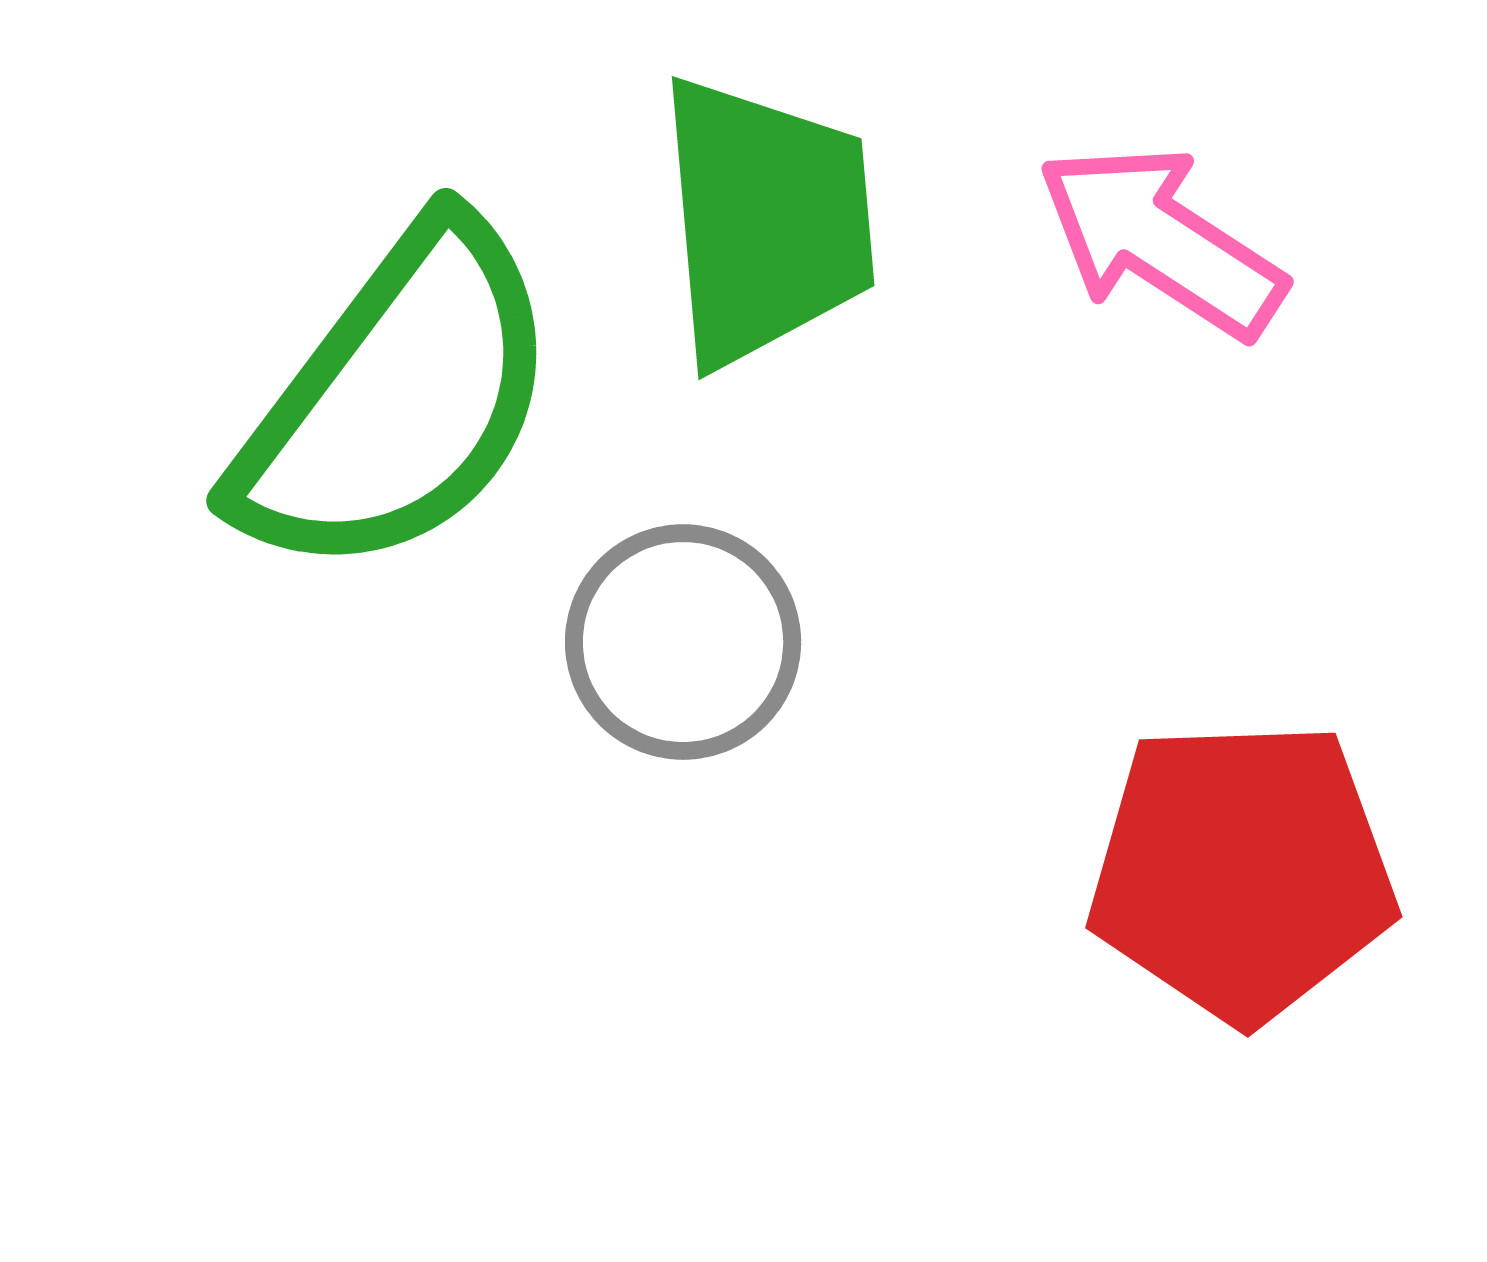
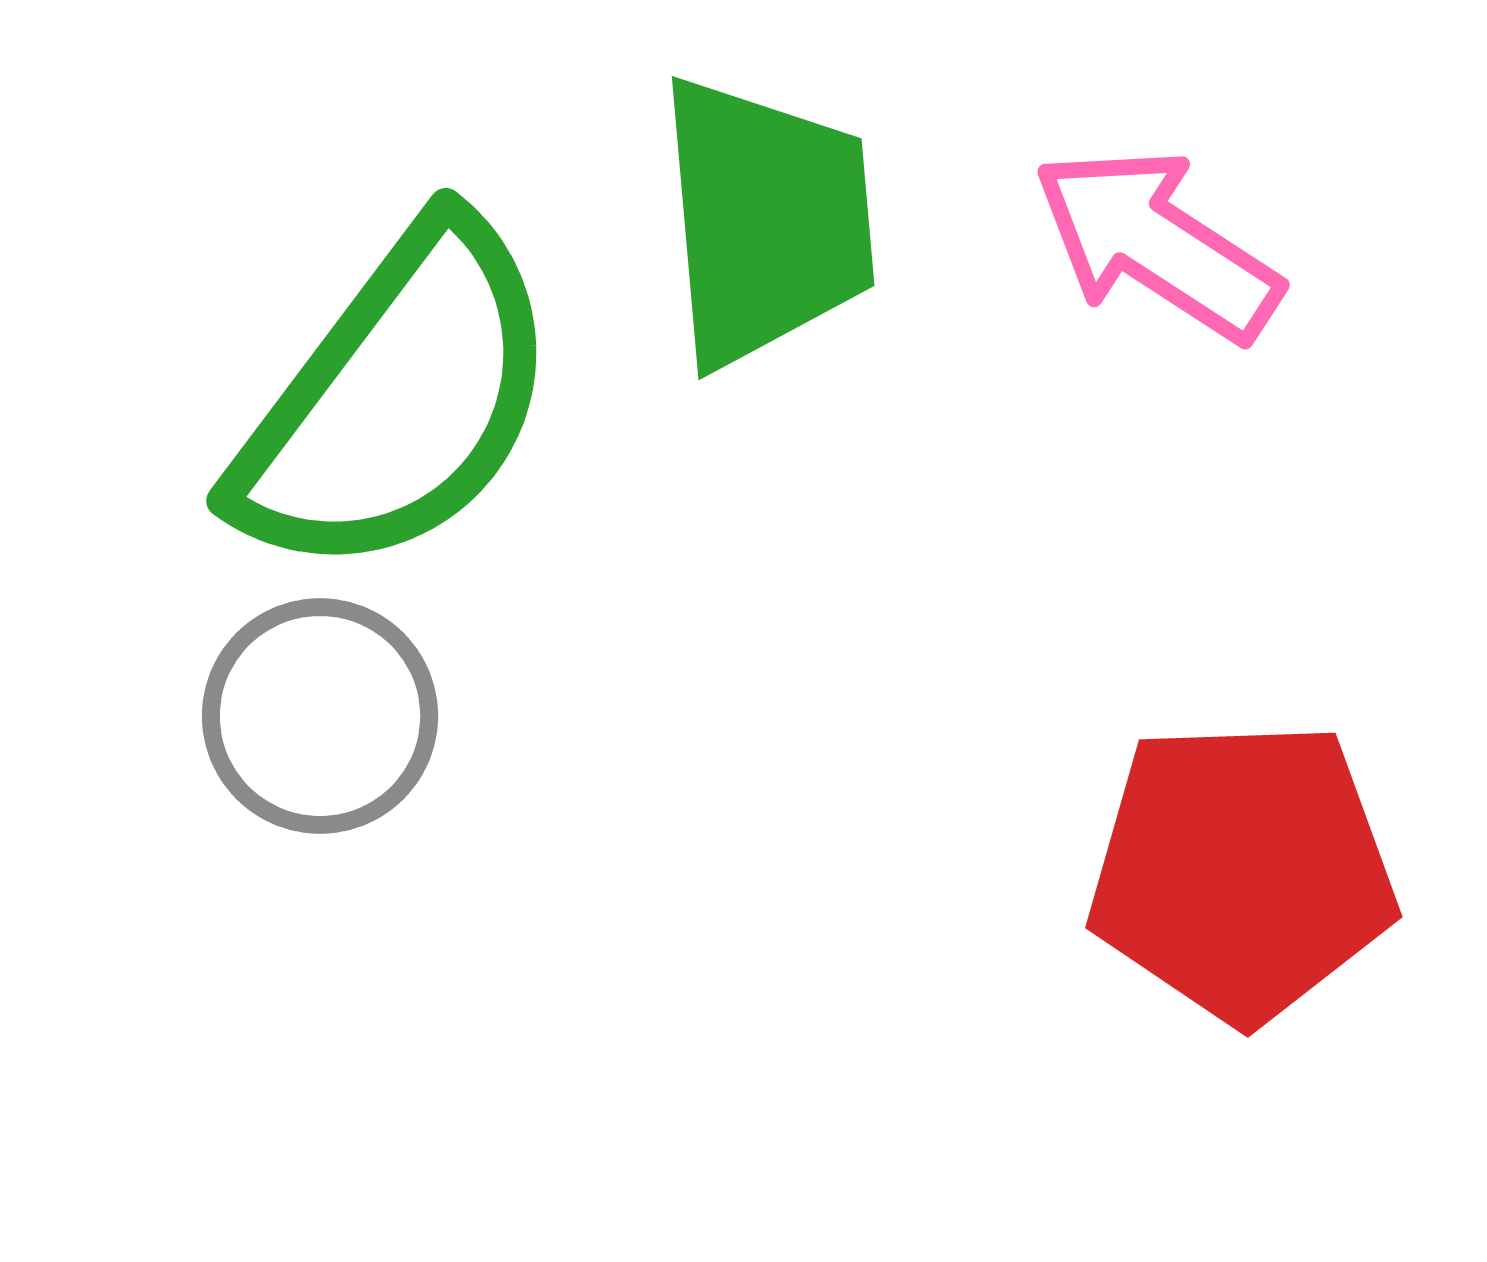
pink arrow: moved 4 px left, 3 px down
gray circle: moved 363 px left, 74 px down
